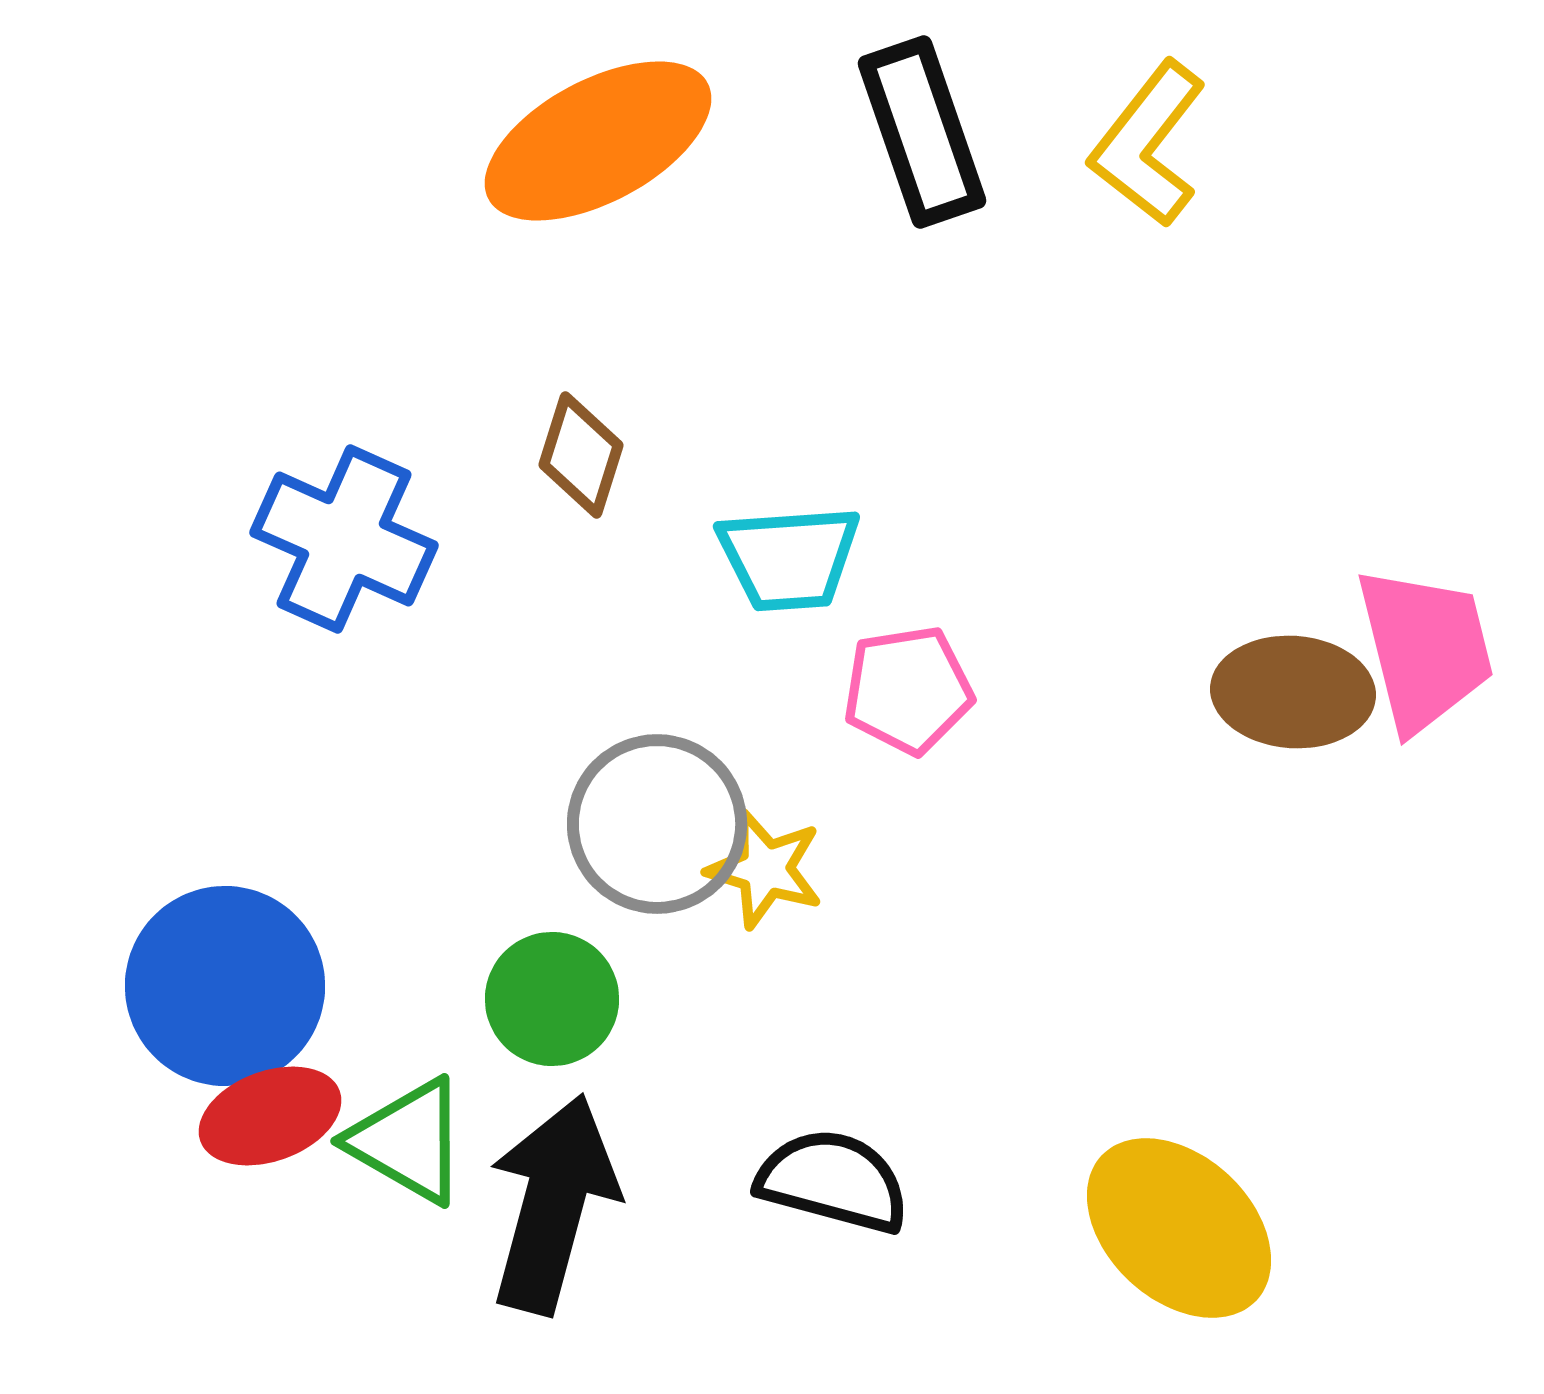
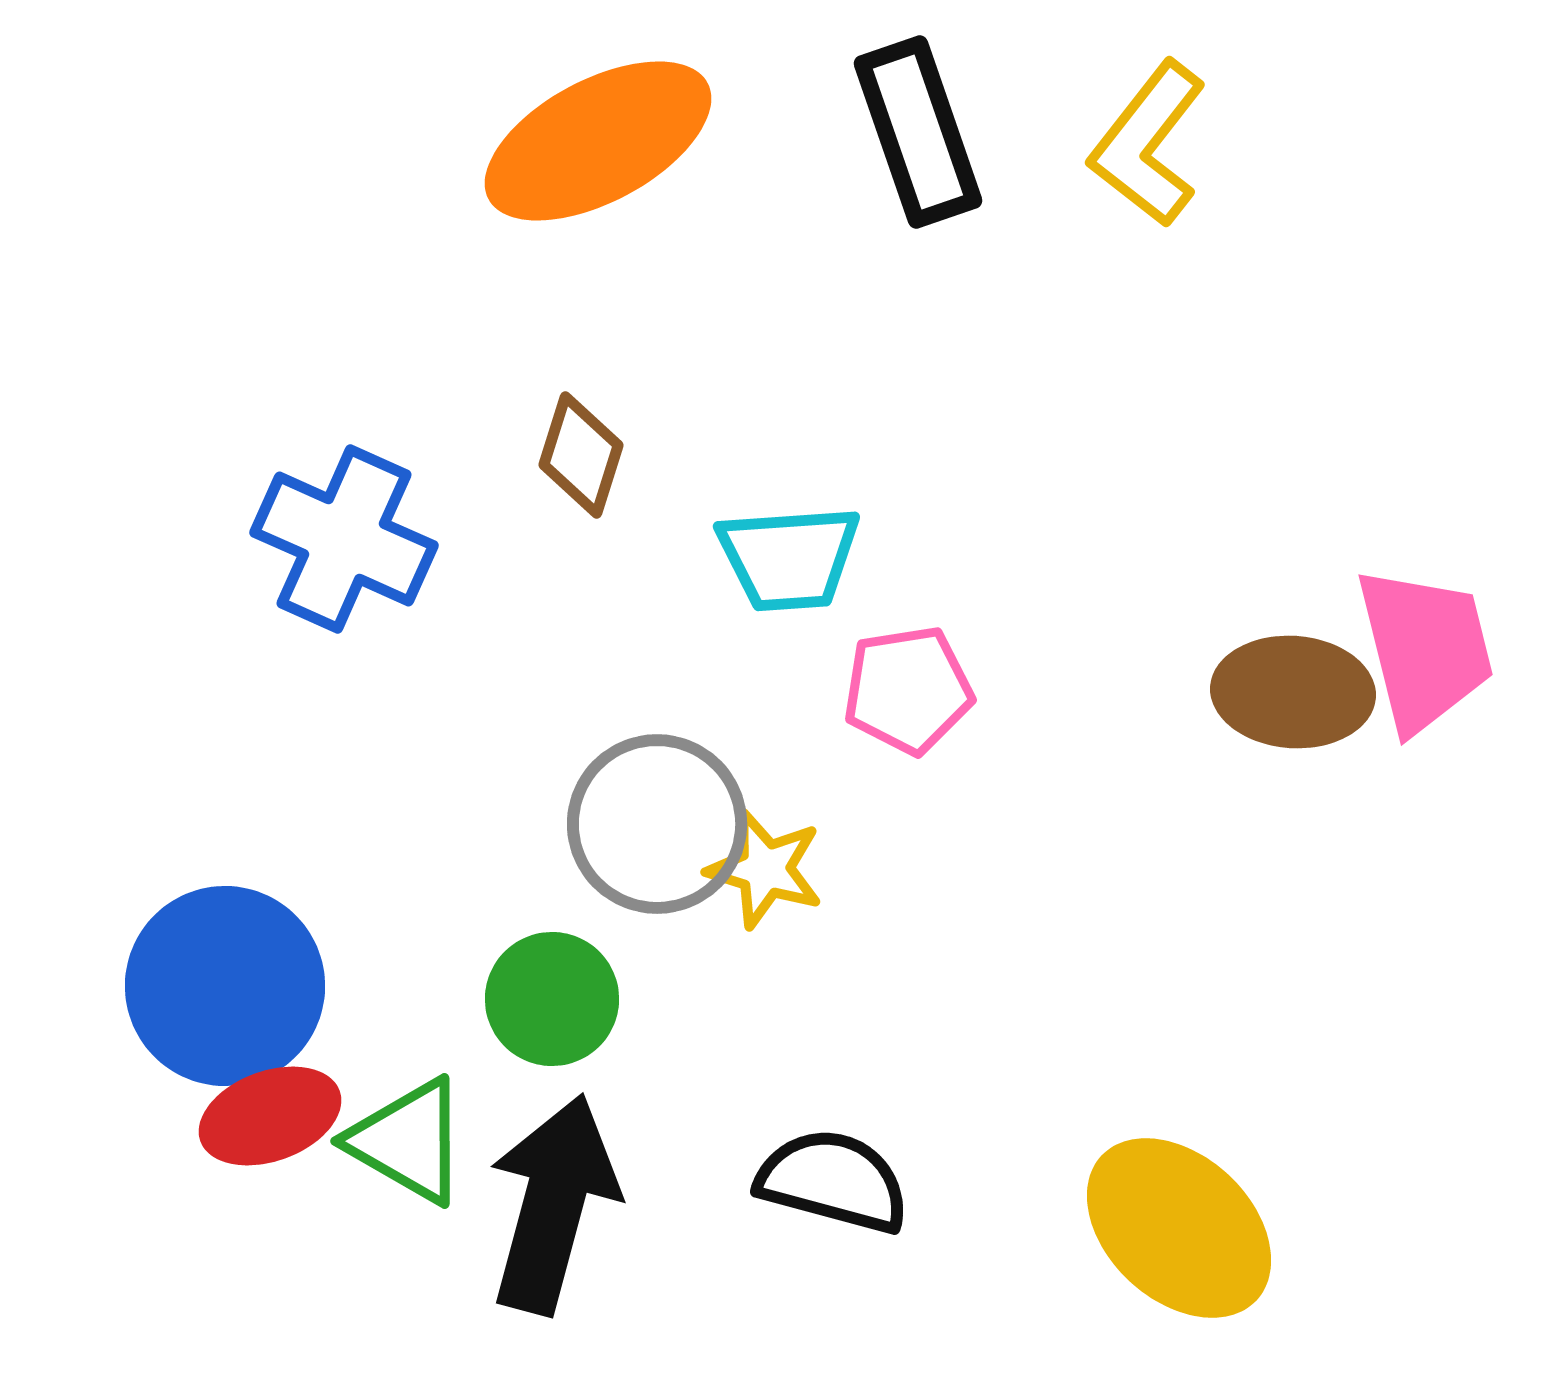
black rectangle: moved 4 px left
